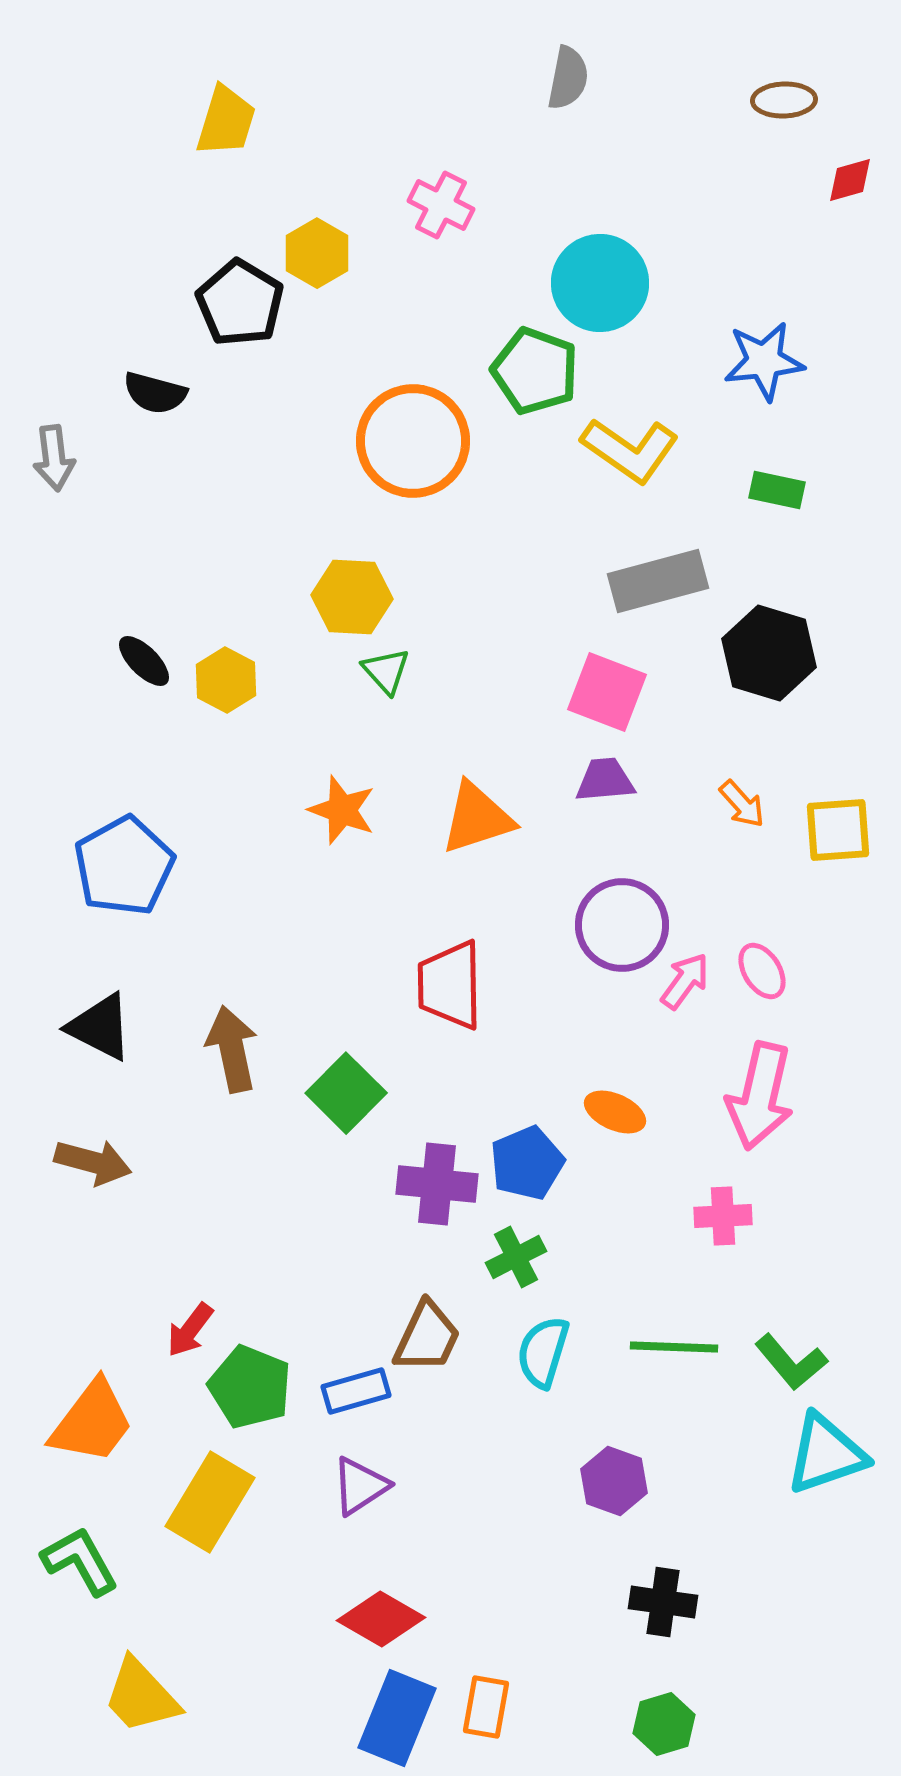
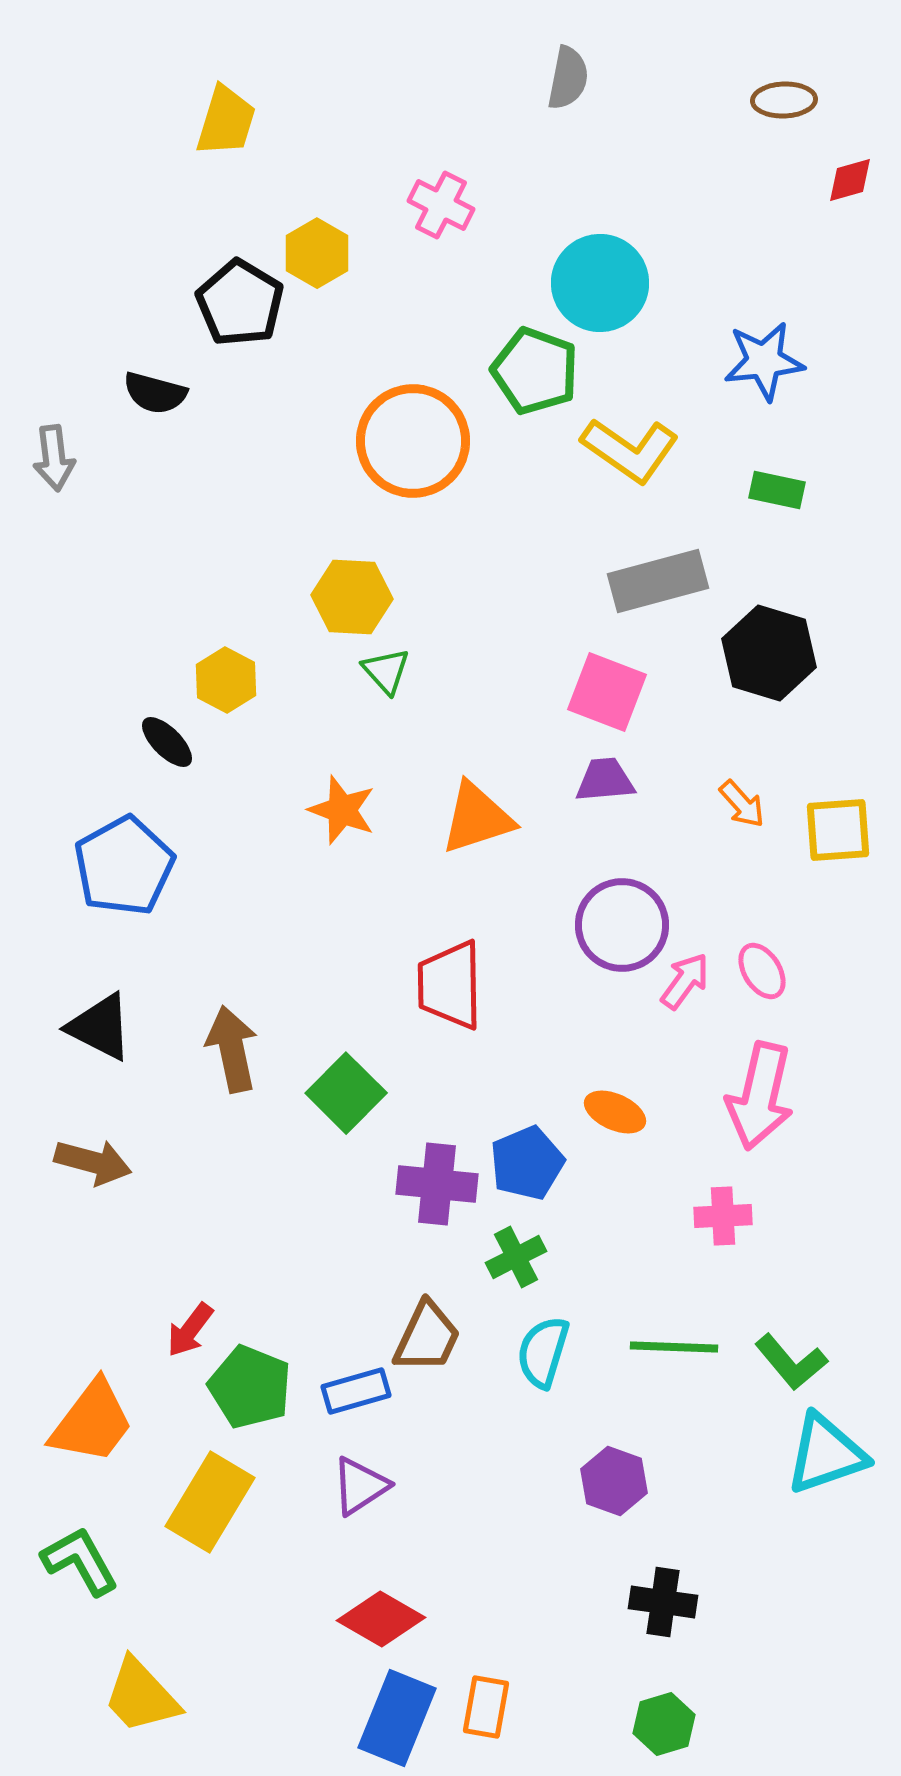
black ellipse at (144, 661): moved 23 px right, 81 px down
